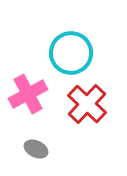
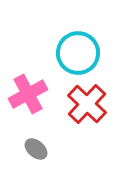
cyan circle: moved 7 px right
gray ellipse: rotated 15 degrees clockwise
